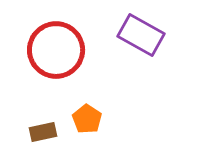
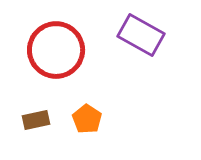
brown rectangle: moved 7 px left, 12 px up
